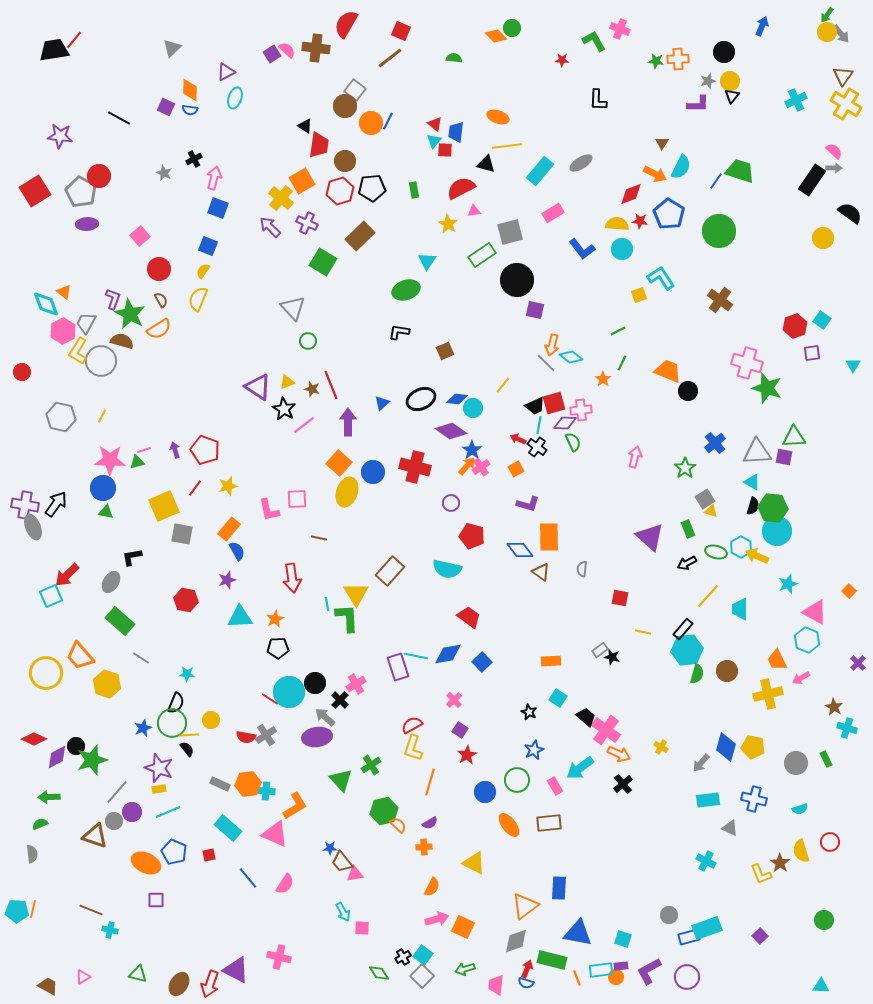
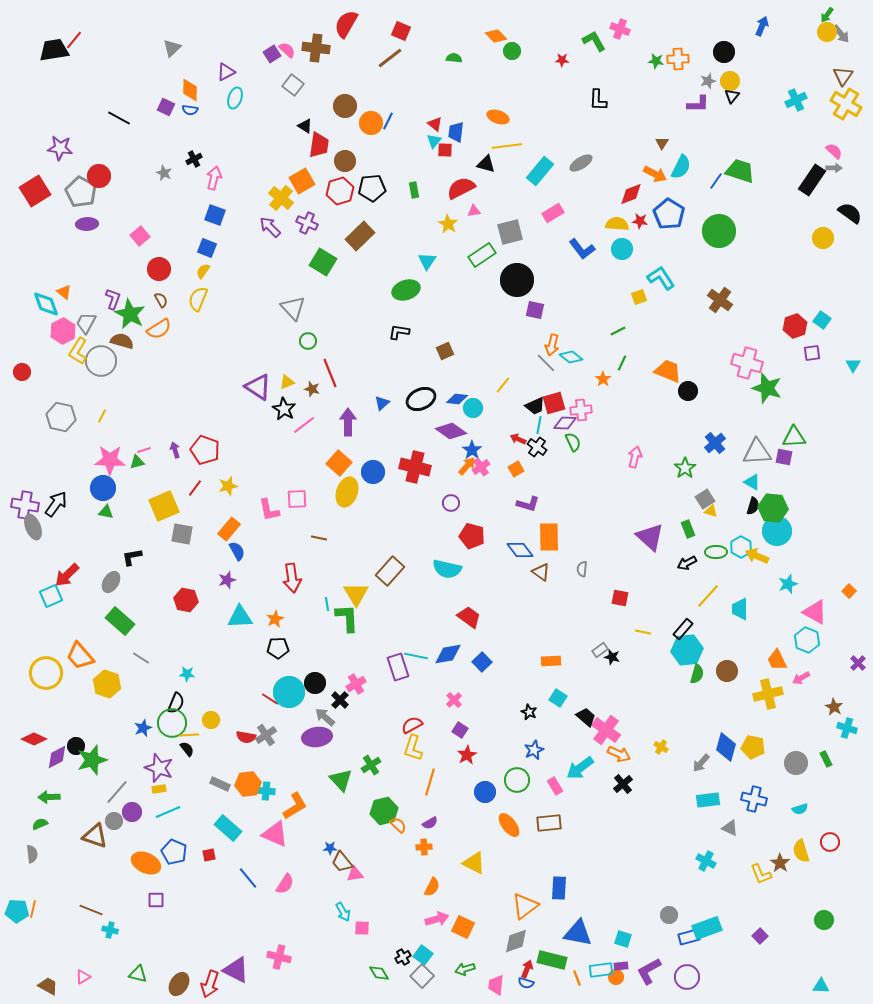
green circle at (512, 28): moved 23 px down
gray square at (355, 90): moved 62 px left, 5 px up
purple star at (60, 136): moved 12 px down
blue square at (218, 208): moved 3 px left, 7 px down
blue square at (208, 246): moved 1 px left, 2 px down
yellow square at (639, 295): moved 2 px down
red line at (331, 385): moved 1 px left, 12 px up
green ellipse at (716, 552): rotated 15 degrees counterclockwise
